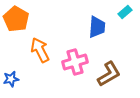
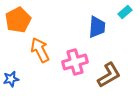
orange pentagon: moved 2 px right, 1 px down; rotated 15 degrees clockwise
brown L-shape: moved 1 px down
